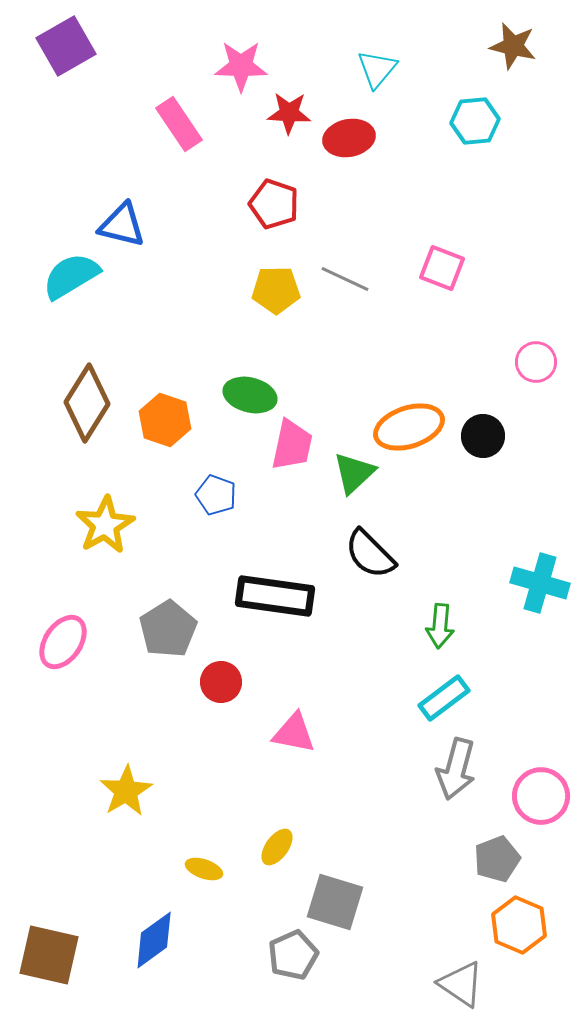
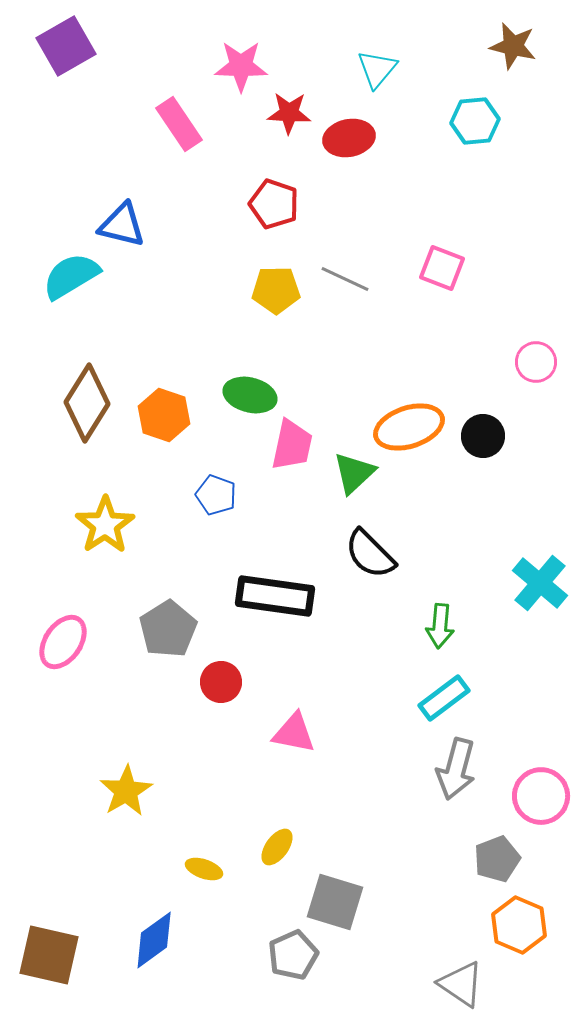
orange hexagon at (165, 420): moved 1 px left, 5 px up
yellow star at (105, 525): rotated 4 degrees counterclockwise
cyan cross at (540, 583): rotated 24 degrees clockwise
